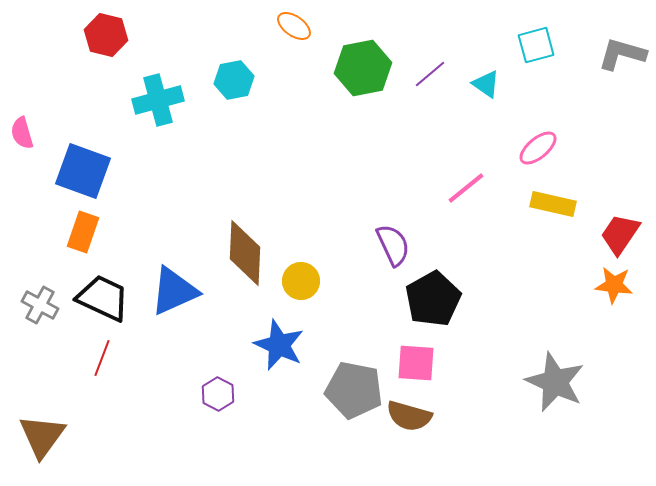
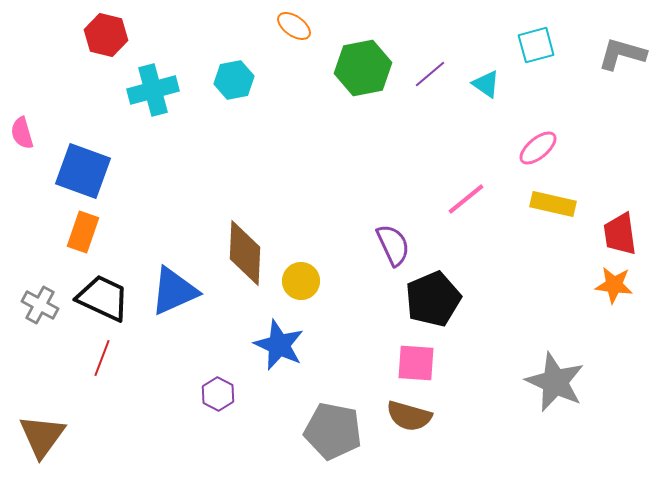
cyan cross: moved 5 px left, 10 px up
pink line: moved 11 px down
red trapezoid: rotated 42 degrees counterclockwise
black pentagon: rotated 6 degrees clockwise
gray pentagon: moved 21 px left, 41 px down
